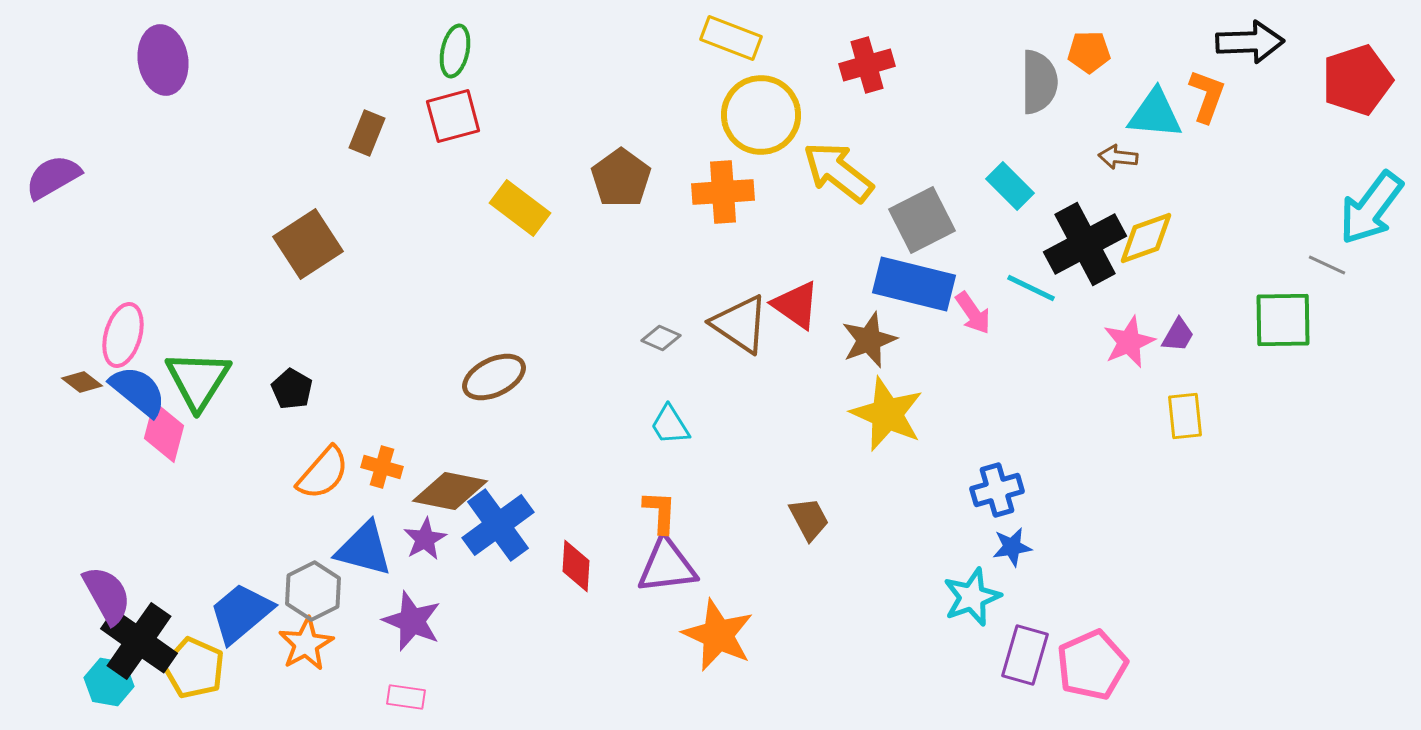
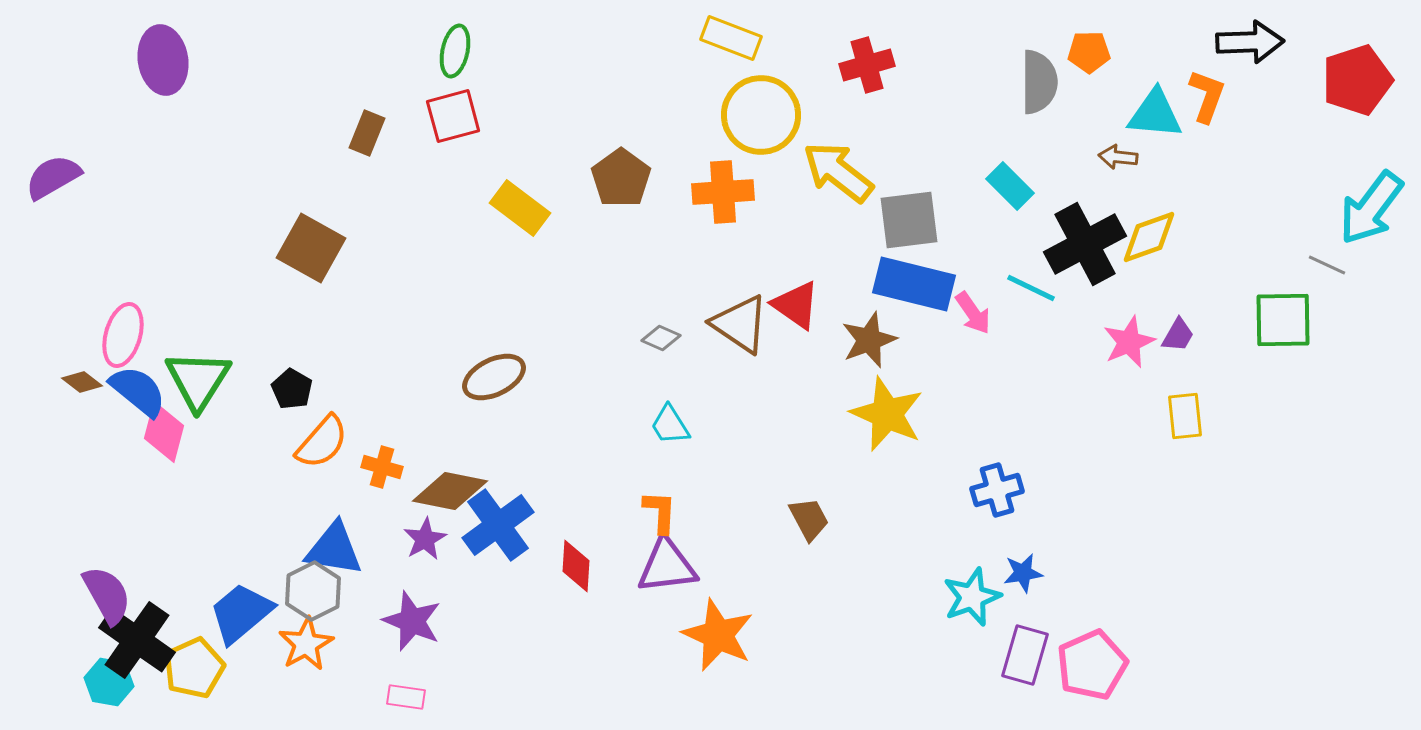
gray square at (922, 220): moved 13 px left; rotated 20 degrees clockwise
yellow diamond at (1146, 238): moved 3 px right, 1 px up
brown square at (308, 244): moved 3 px right, 4 px down; rotated 28 degrees counterclockwise
orange semicircle at (323, 473): moved 1 px left, 31 px up
blue star at (1012, 547): moved 11 px right, 26 px down
blue triangle at (364, 549): moved 30 px left; rotated 6 degrees counterclockwise
black cross at (139, 641): moved 2 px left, 1 px up
yellow pentagon at (194, 668): rotated 24 degrees clockwise
